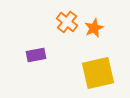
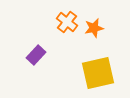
orange star: rotated 12 degrees clockwise
purple rectangle: rotated 36 degrees counterclockwise
